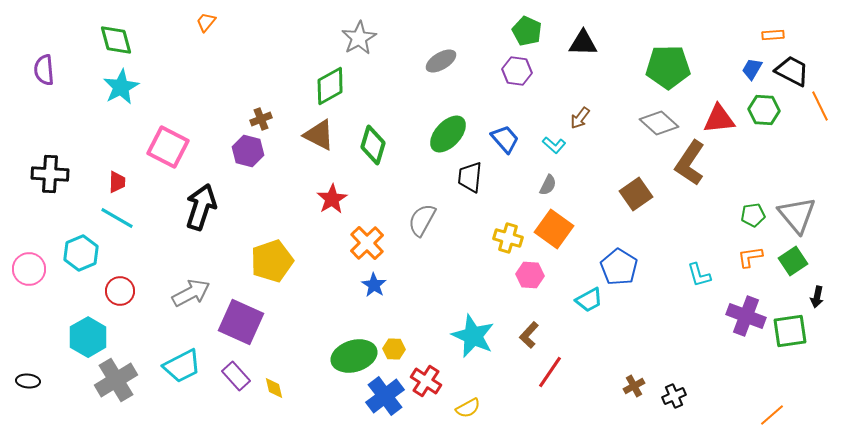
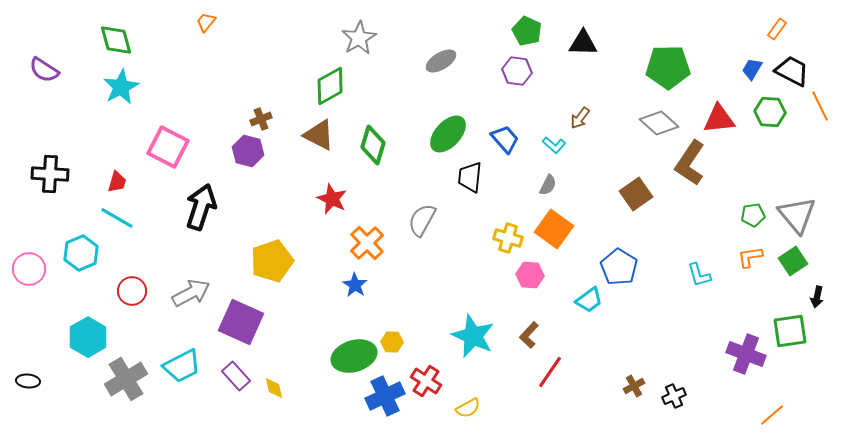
orange rectangle at (773, 35): moved 4 px right, 6 px up; rotated 50 degrees counterclockwise
purple semicircle at (44, 70): rotated 52 degrees counterclockwise
green hexagon at (764, 110): moved 6 px right, 2 px down
red trapezoid at (117, 182): rotated 15 degrees clockwise
red star at (332, 199): rotated 16 degrees counterclockwise
blue star at (374, 285): moved 19 px left
red circle at (120, 291): moved 12 px right
cyan trapezoid at (589, 300): rotated 8 degrees counterclockwise
purple cross at (746, 316): moved 38 px down
yellow hexagon at (394, 349): moved 2 px left, 7 px up
gray cross at (116, 380): moved 10 px right, 1 px up
blue cross at (385, 396): rotated 12 degrees clockwise
